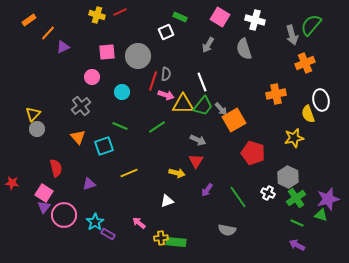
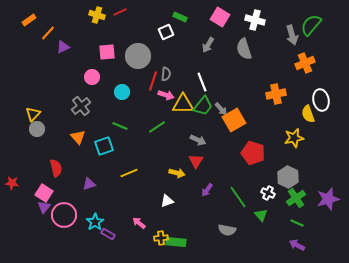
green triangle at (321, 215): moved 60 px left; rotated 32 degrees clockwise
